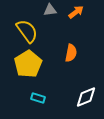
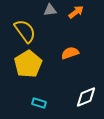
yellow semicircle: moved 2 px left
orange semicircle: moved 1 px left; rotated 120 degrees counterclockwise
cyan rectangle: moved 1 px right, 5 px down
